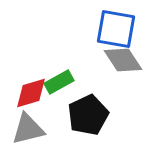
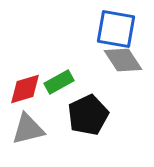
red diamond: moved 6 px left, 4 px up
